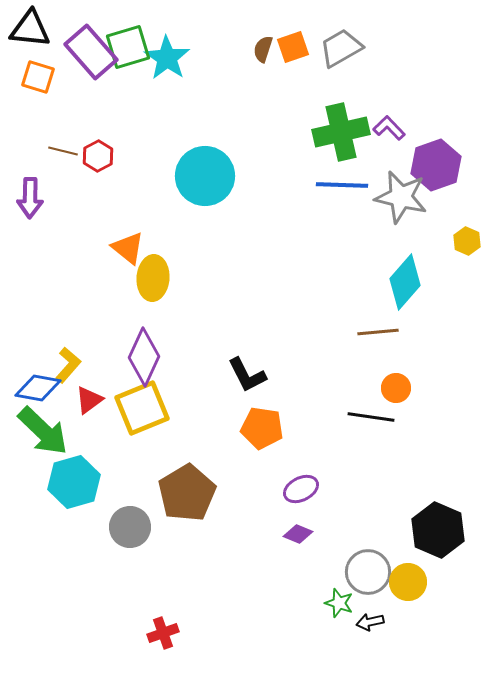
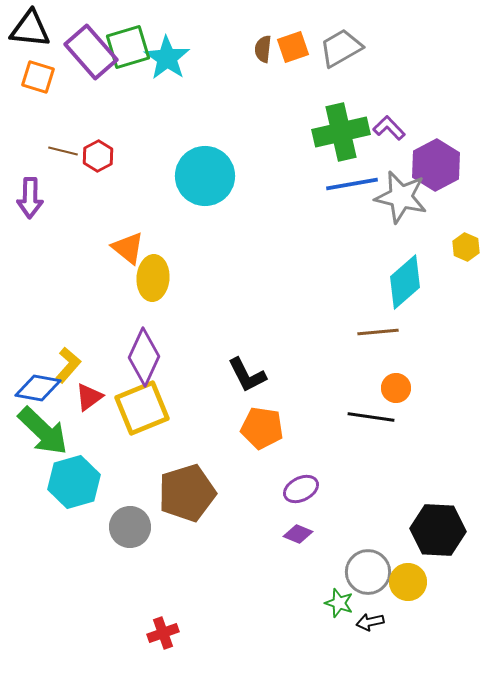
brown semicircle at (263, 49): rotated 12 degrees counterclockwise
purple hexagon at (436, 165): rotated 9 degrees counterclockwise
blue line at (342, 185): moved 10 px right, 1 px up; rotated 12 degrees counterclockwise
yellow hexagon at (467, 241): moved 1 px left, 6 px down
cyan diamond at (405, 282): rotated 8 degrees clockwise
red triangle at (89, 400): moved 3 px up
brown pentagon at (187, 493): rotated 14 degrees clockwise
black hexagon at (438, 530): rotated 20 degrees counterclockwise
